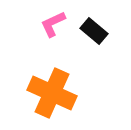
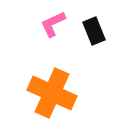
black rectangle: rotated 28 degrees clockwise
